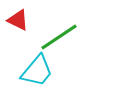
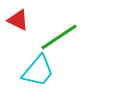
cyan trapezoid: moved 1 px right
